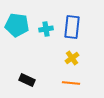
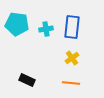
cyan pentagon: moved 1 px up
